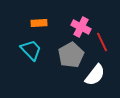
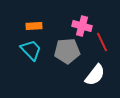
orange rectangle: moved 5 px left, 3 px down
pink cross: moved 1 px right, 1 px up; rotated 12 degrees counterclockwise
gray pentagon: moved 4 px left, 4 px up; rotated 25 degrees clockwise
